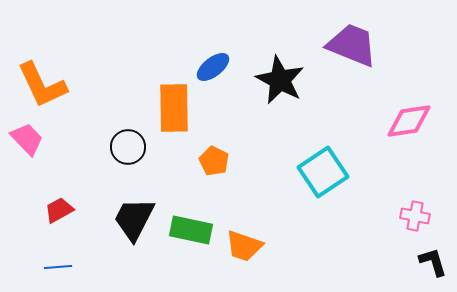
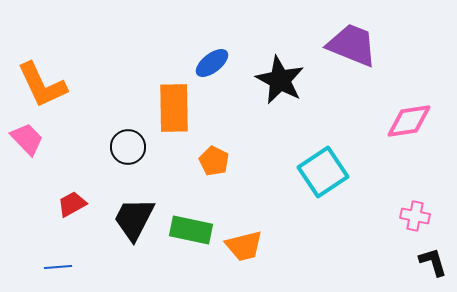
blue ellipse: moved 1 px left, 4 px up
red trapezoid: moved 13 px right, 6 px up
orange trapezoid: rotated 33 degrees counterclockwise
